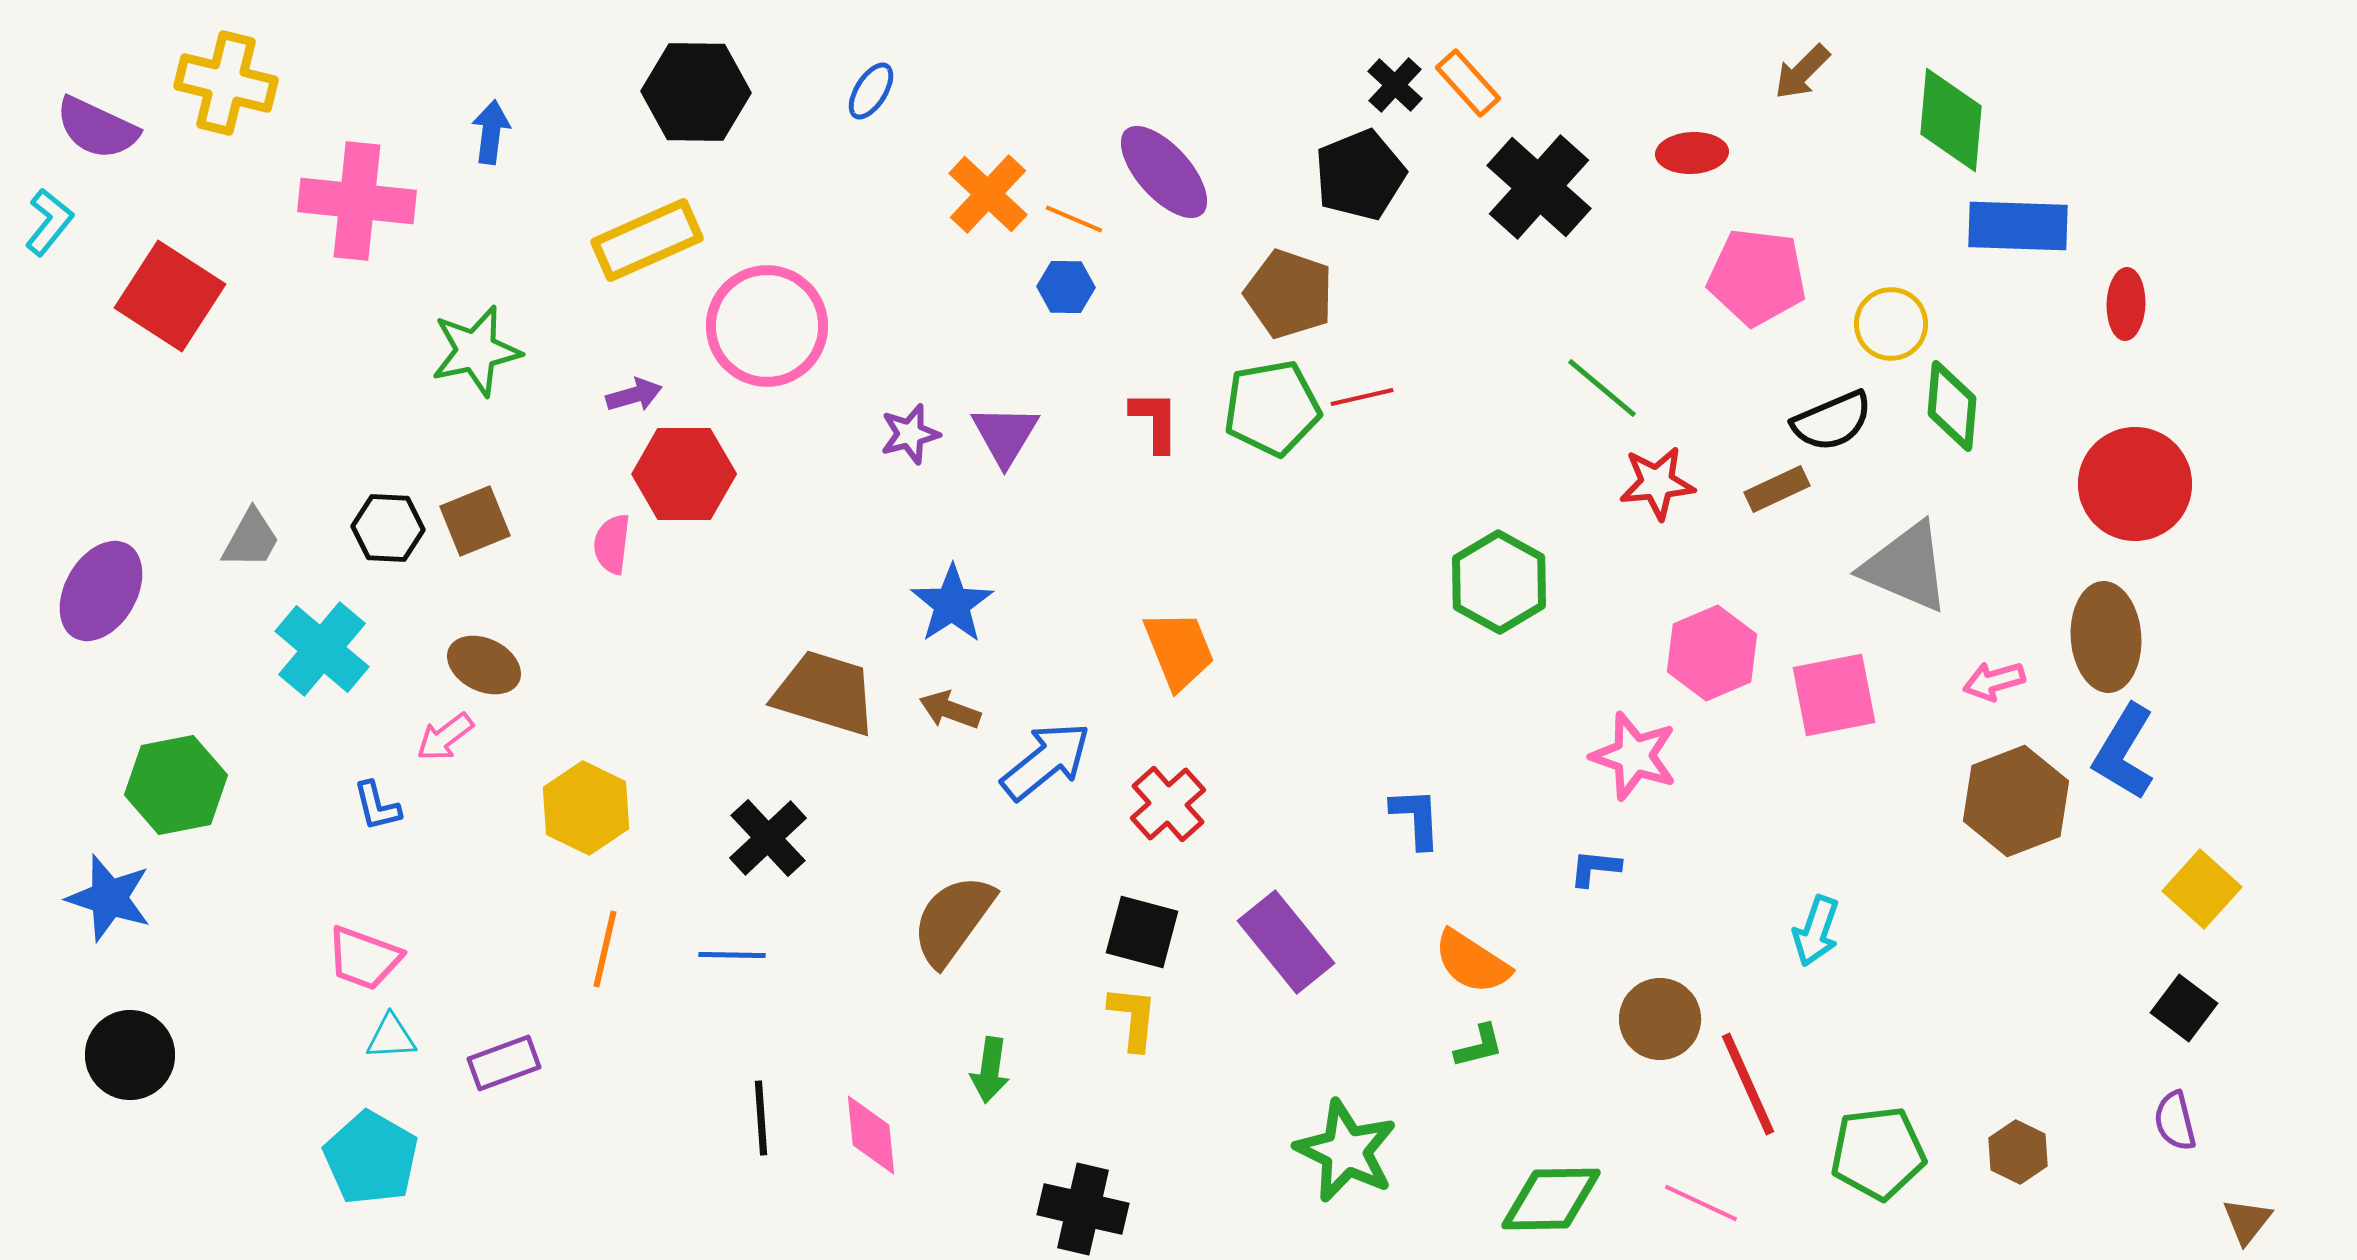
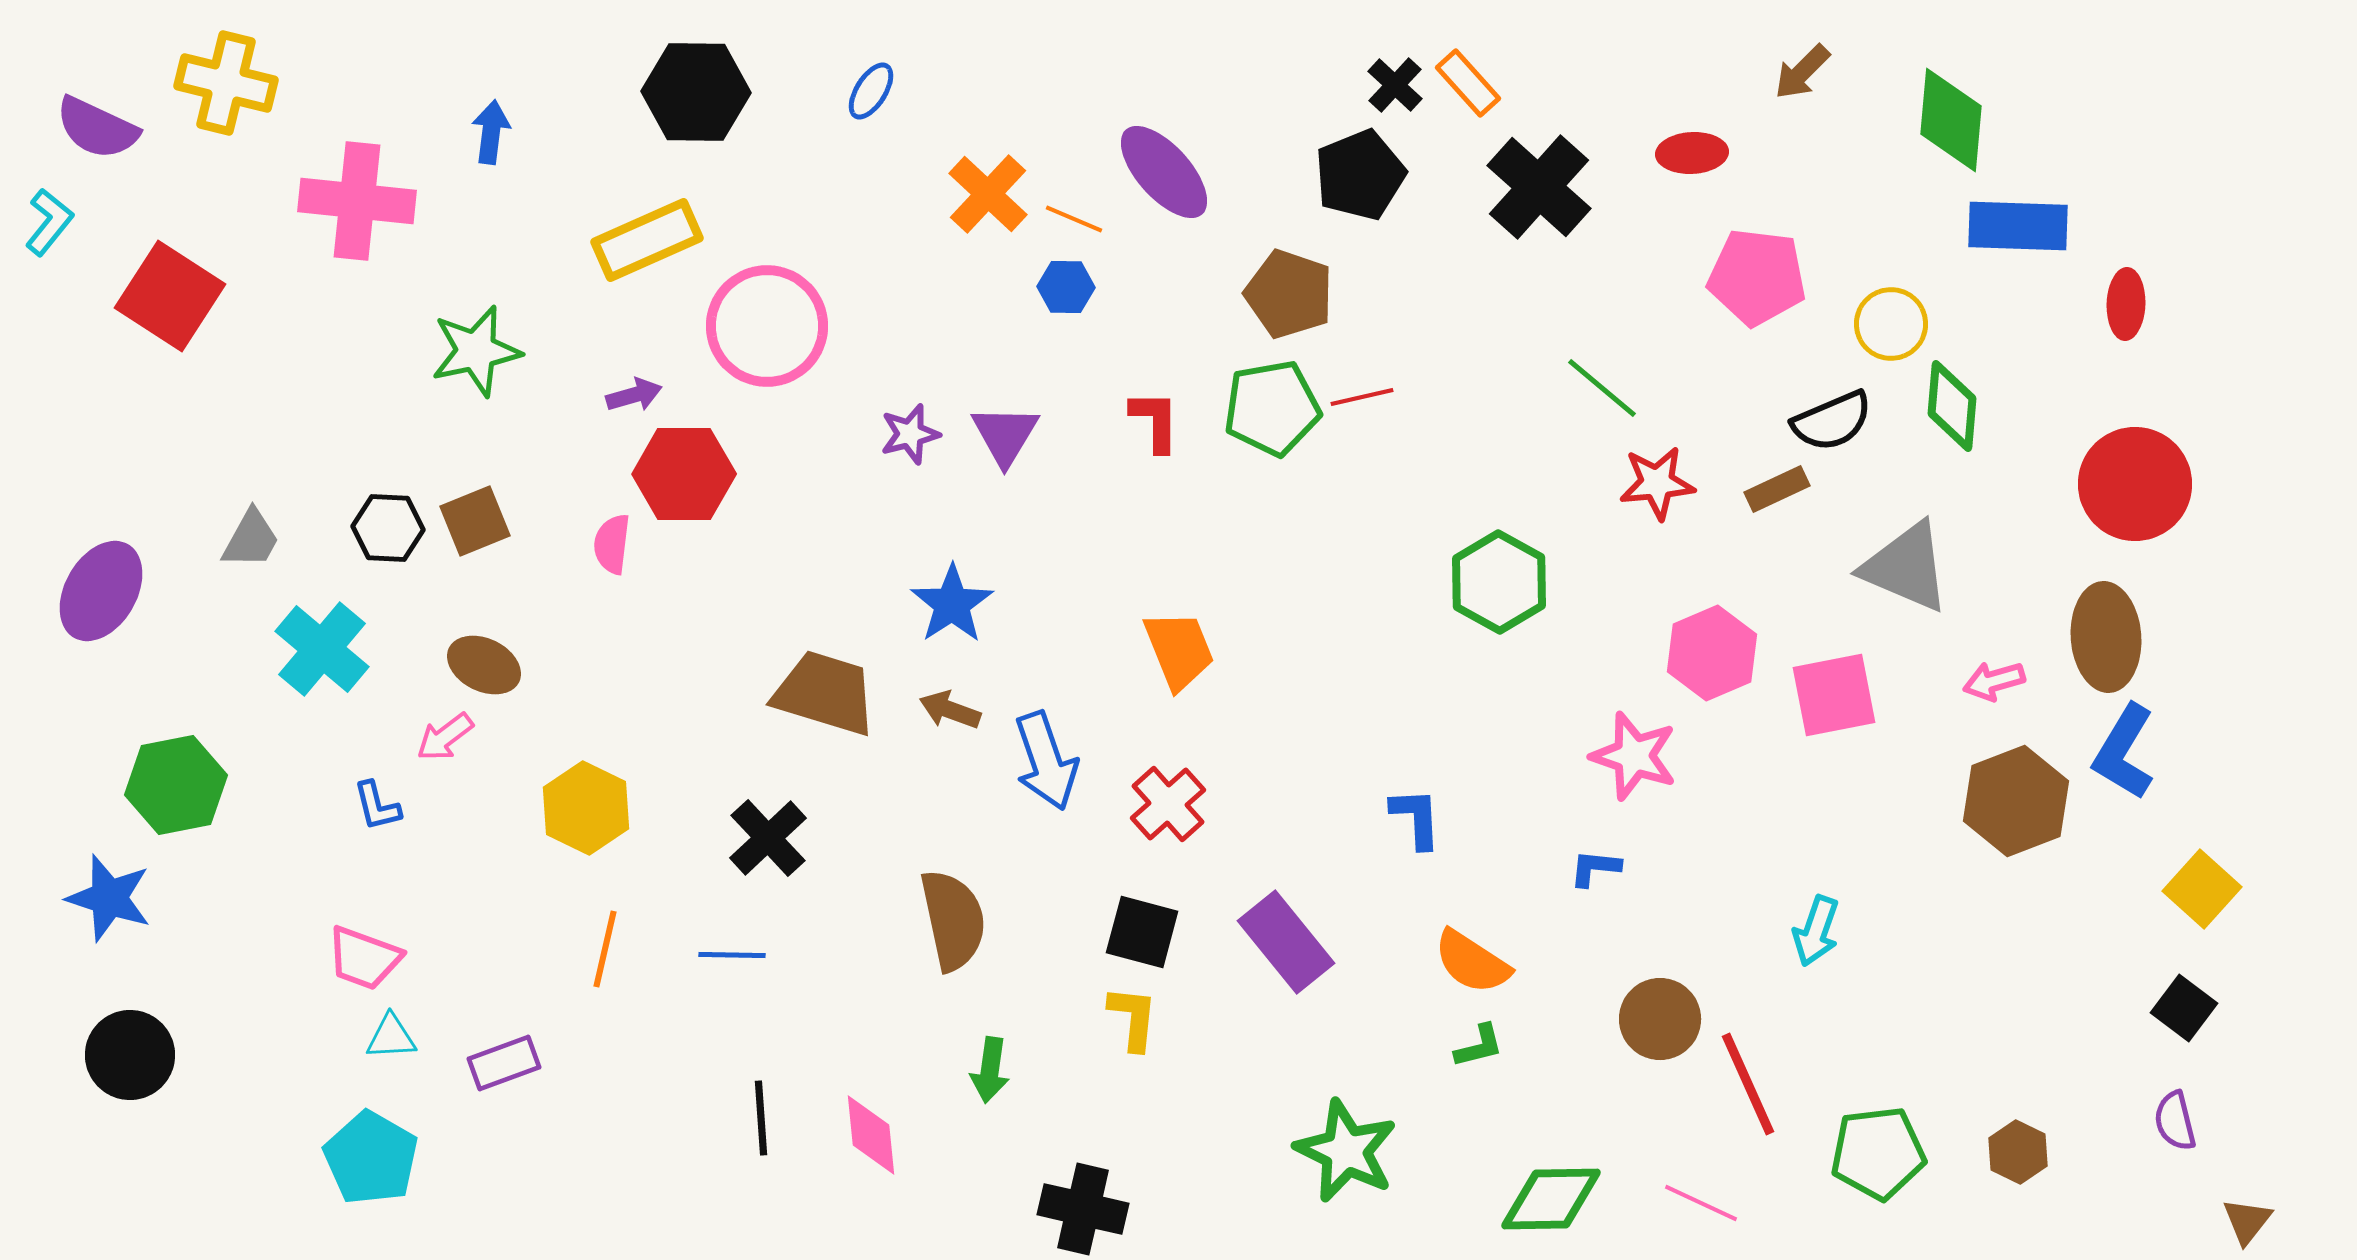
blue arrow at (1046, 761): rotated 110 degrees clockwise
brown semicircle at (953, 920): rotated 132 degrees clockwise
